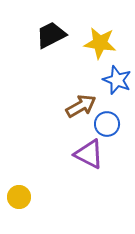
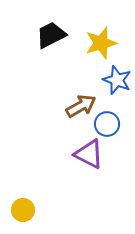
yellow star: moved 1 px right; rotated 24 degrees counterclockwise
yellow circle: moved 4 px right, 13 px down
